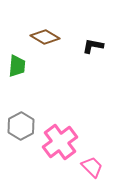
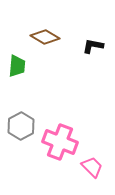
pink cross: rotated 32 degrees counterclockwise
